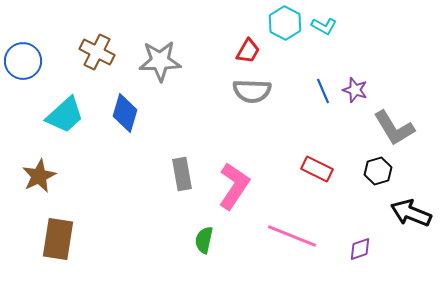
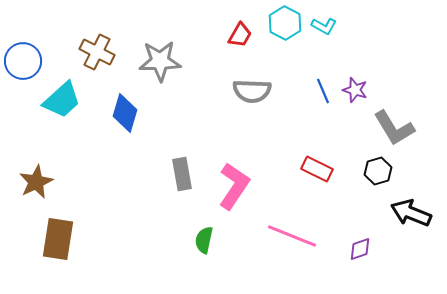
red trapezoid: moved 8 px left, 16 px up
cyan trapezoid: moved 3 px left, 15 px up
brown star: moved 3 px left, 6 px down
